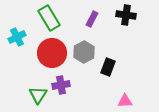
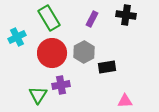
black rectangle: moved 1 px left; rotated 60 degrees clockwise
